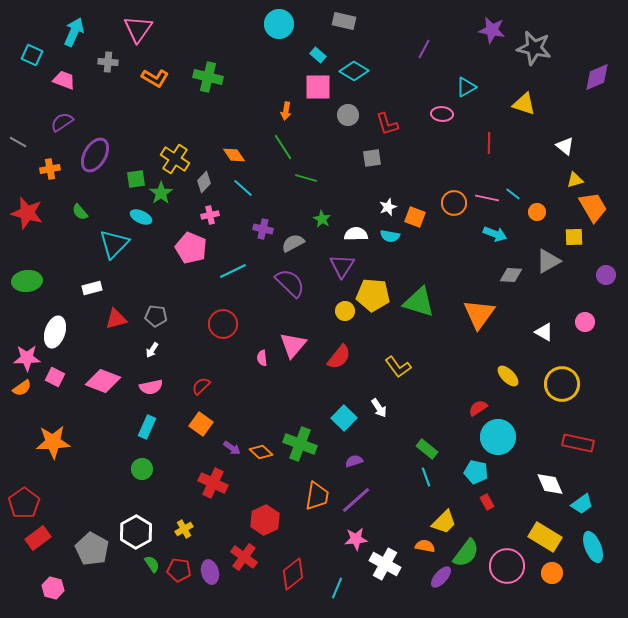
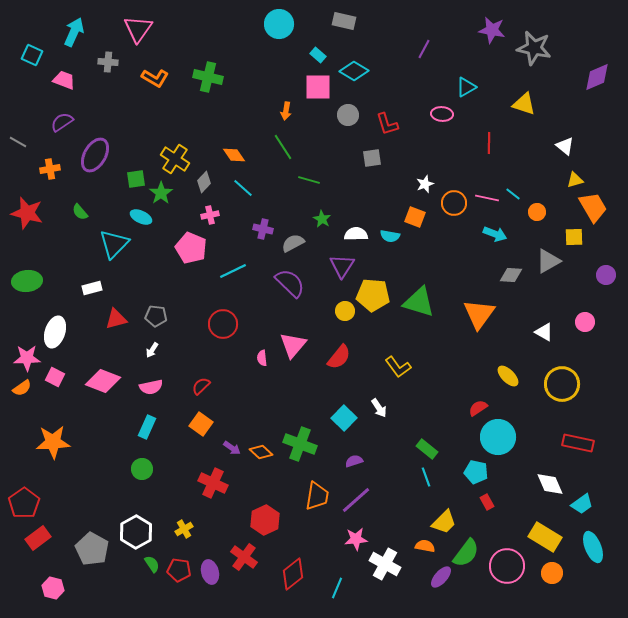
green line at (306, 178): moved 3 px right, 2 px down
white star at (388, 207): moved 37 px right, 23 px up
